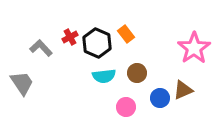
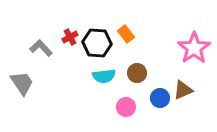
black hexagon: rotated 20 degrees counterclockwise
